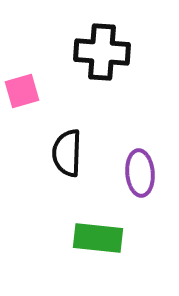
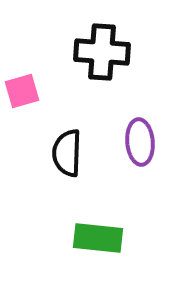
purple ellipse: moved 31 px up
